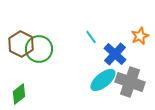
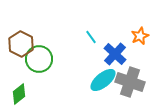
green circle: moved 10 px down
